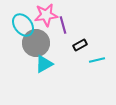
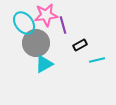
cyan ellipse: moved 1 px right, 2 px up
